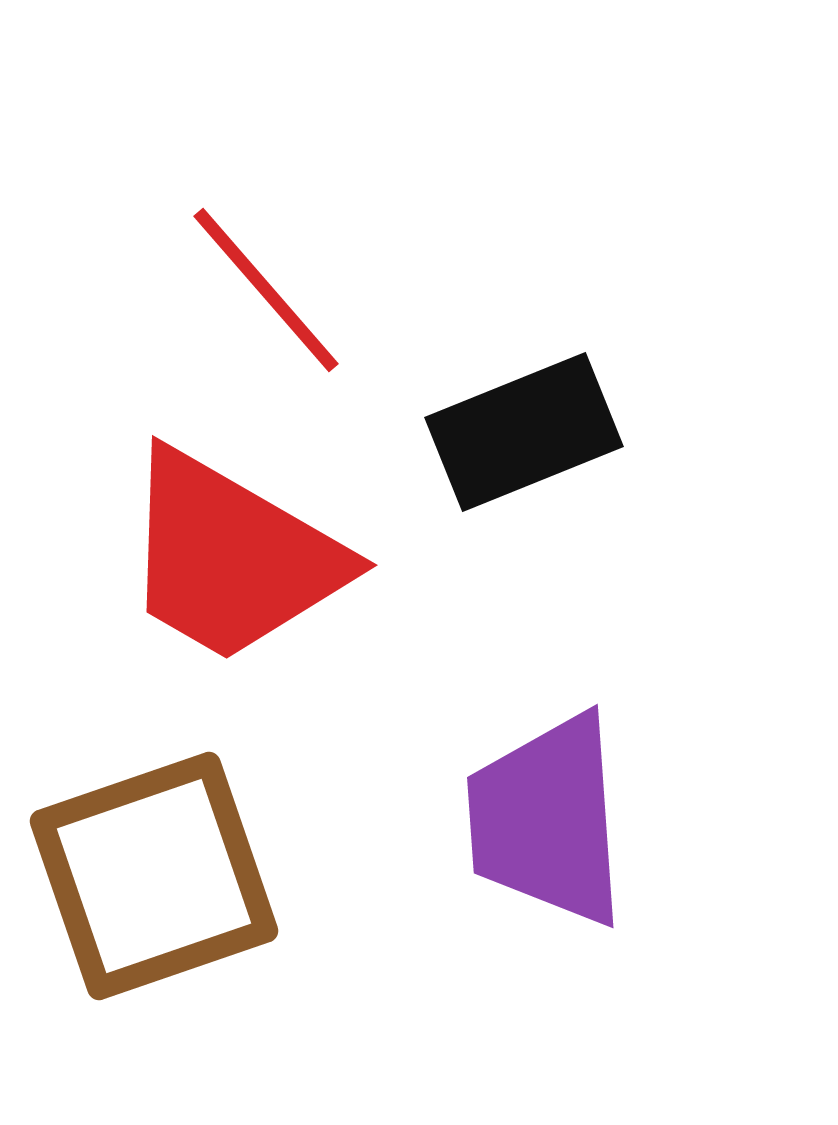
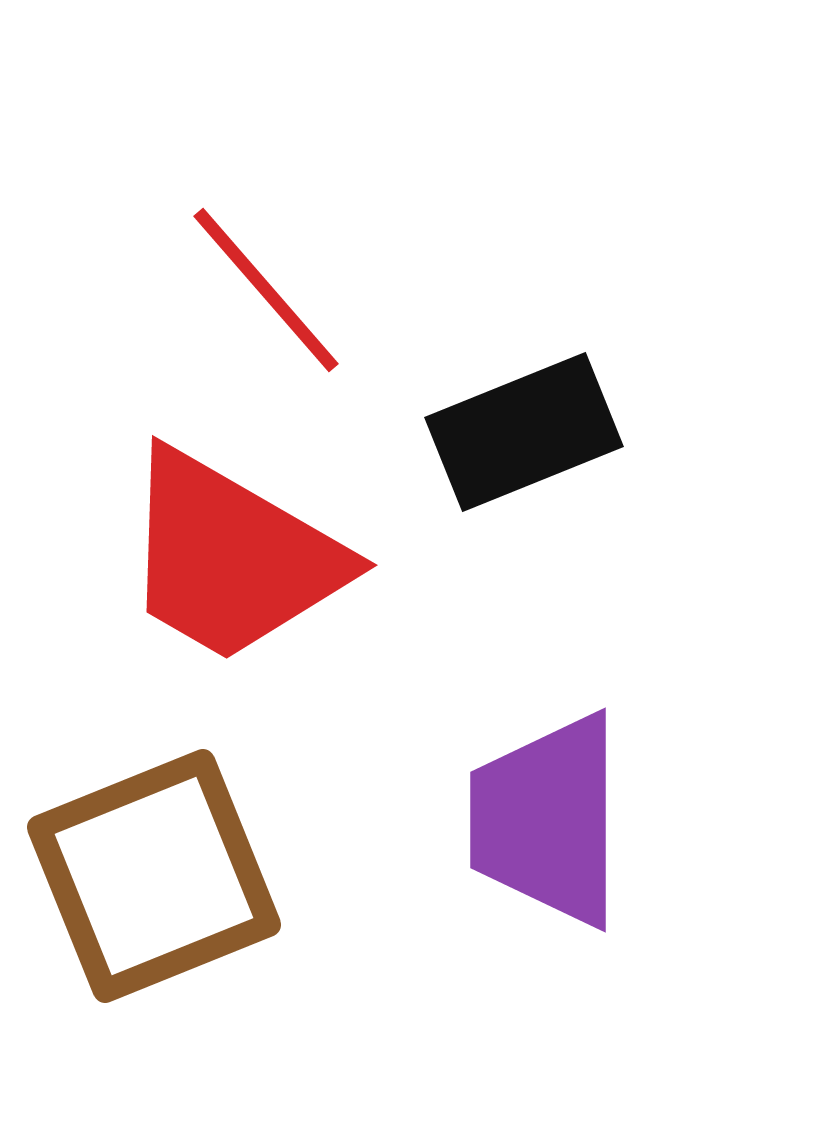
purple trapezoid: rotated 4 degrees clockwise
brown square: rotated 3 degrees counterclockwise
